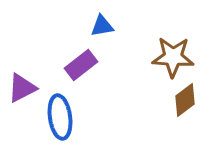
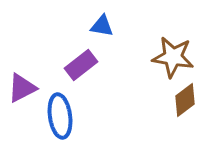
blue triangle: rotated 20 degrees clockwise
brown star: rotated 6 degrees clockwise
blue ellipse: moved 1 px up
